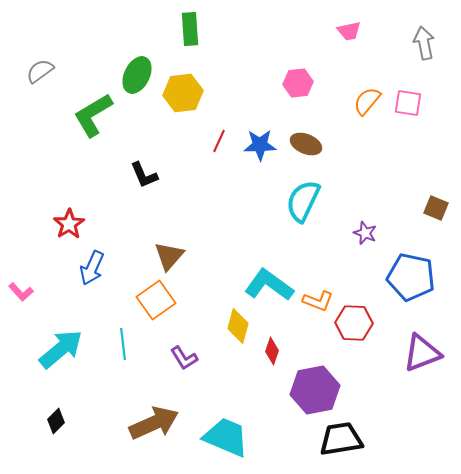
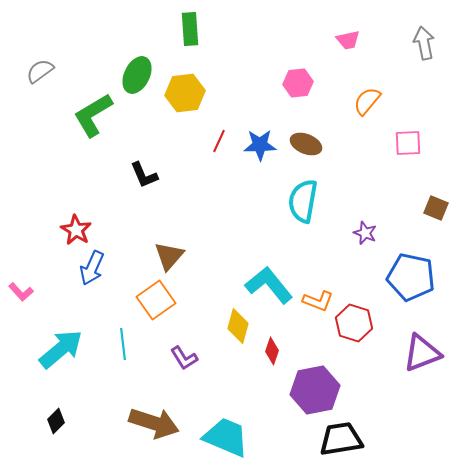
pink trapezoid: moved 1 px left, 9 px down
yellow hexagon: moved 2 px right
pink square: moved 40 px down; rotated 12 degrees counterclockwise
cyan semicircle: rotated 15 degrees counterclockwise
red star: moved 7 px right, 6 px down; rotated 8 degrees counterclockwise
cyan L-shape: rotated 15 degrees clockwise
red hexagon: rotated 15 degrees clockwise
brown arrow: rotated 42 degrees clockwise
